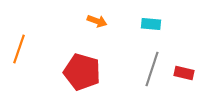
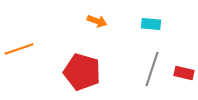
orange line: rotated 52 degrees clockwise
